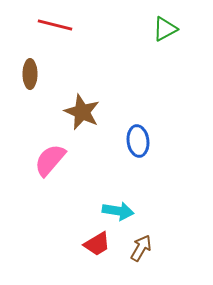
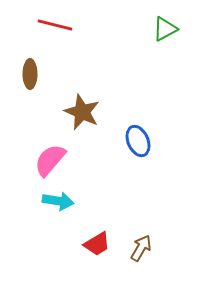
blue ellipse: rotated 16 degrees counterclockwise
cyan arrow: moved 60 px left, 10 px up
